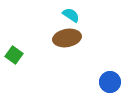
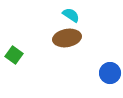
blue circle: moved 9 px up
